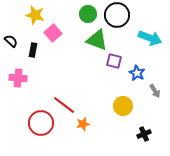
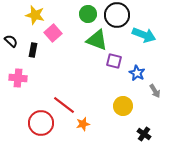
cyan arrow: moved 6 px left, 3 px up
black cross: rotated 32 degrees counterclockwise
